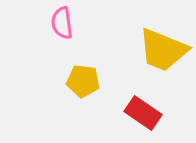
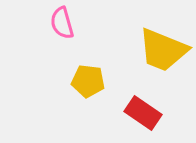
pink semicircle: rotated 8 degrees counterclockwise
yellow pentagon: moved 5 px right
